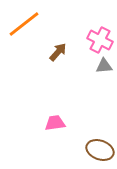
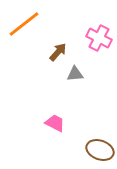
pink cross: moved 1 px left, 2 px up
gray triangle: moved 29 px left, 8 px down
pink trapezoid: rotated 35 degrees clockwise
